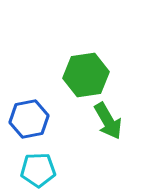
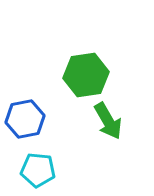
blue hexagon: moved 4 px left
cyan pentagon: rotated 8 degrees clockwise
